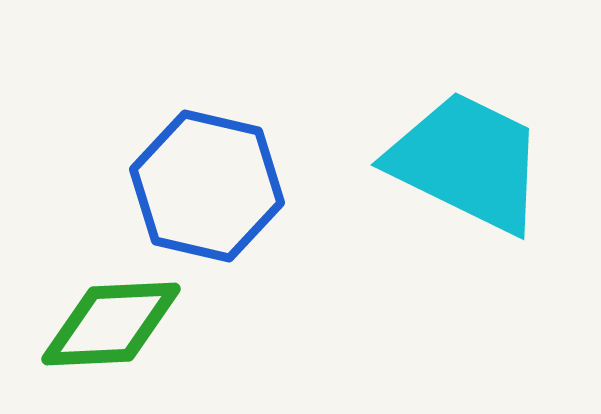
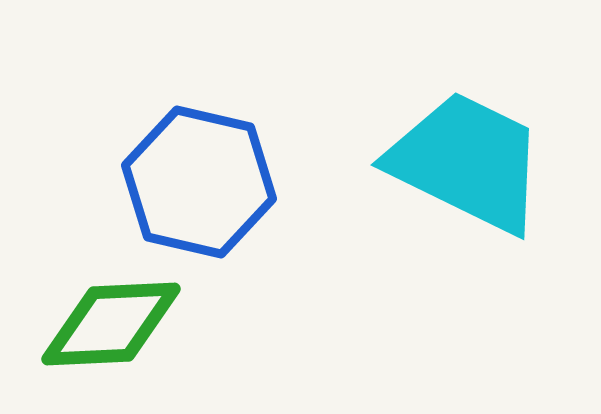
blue hexagon: moved 8 px left, 4 px up
